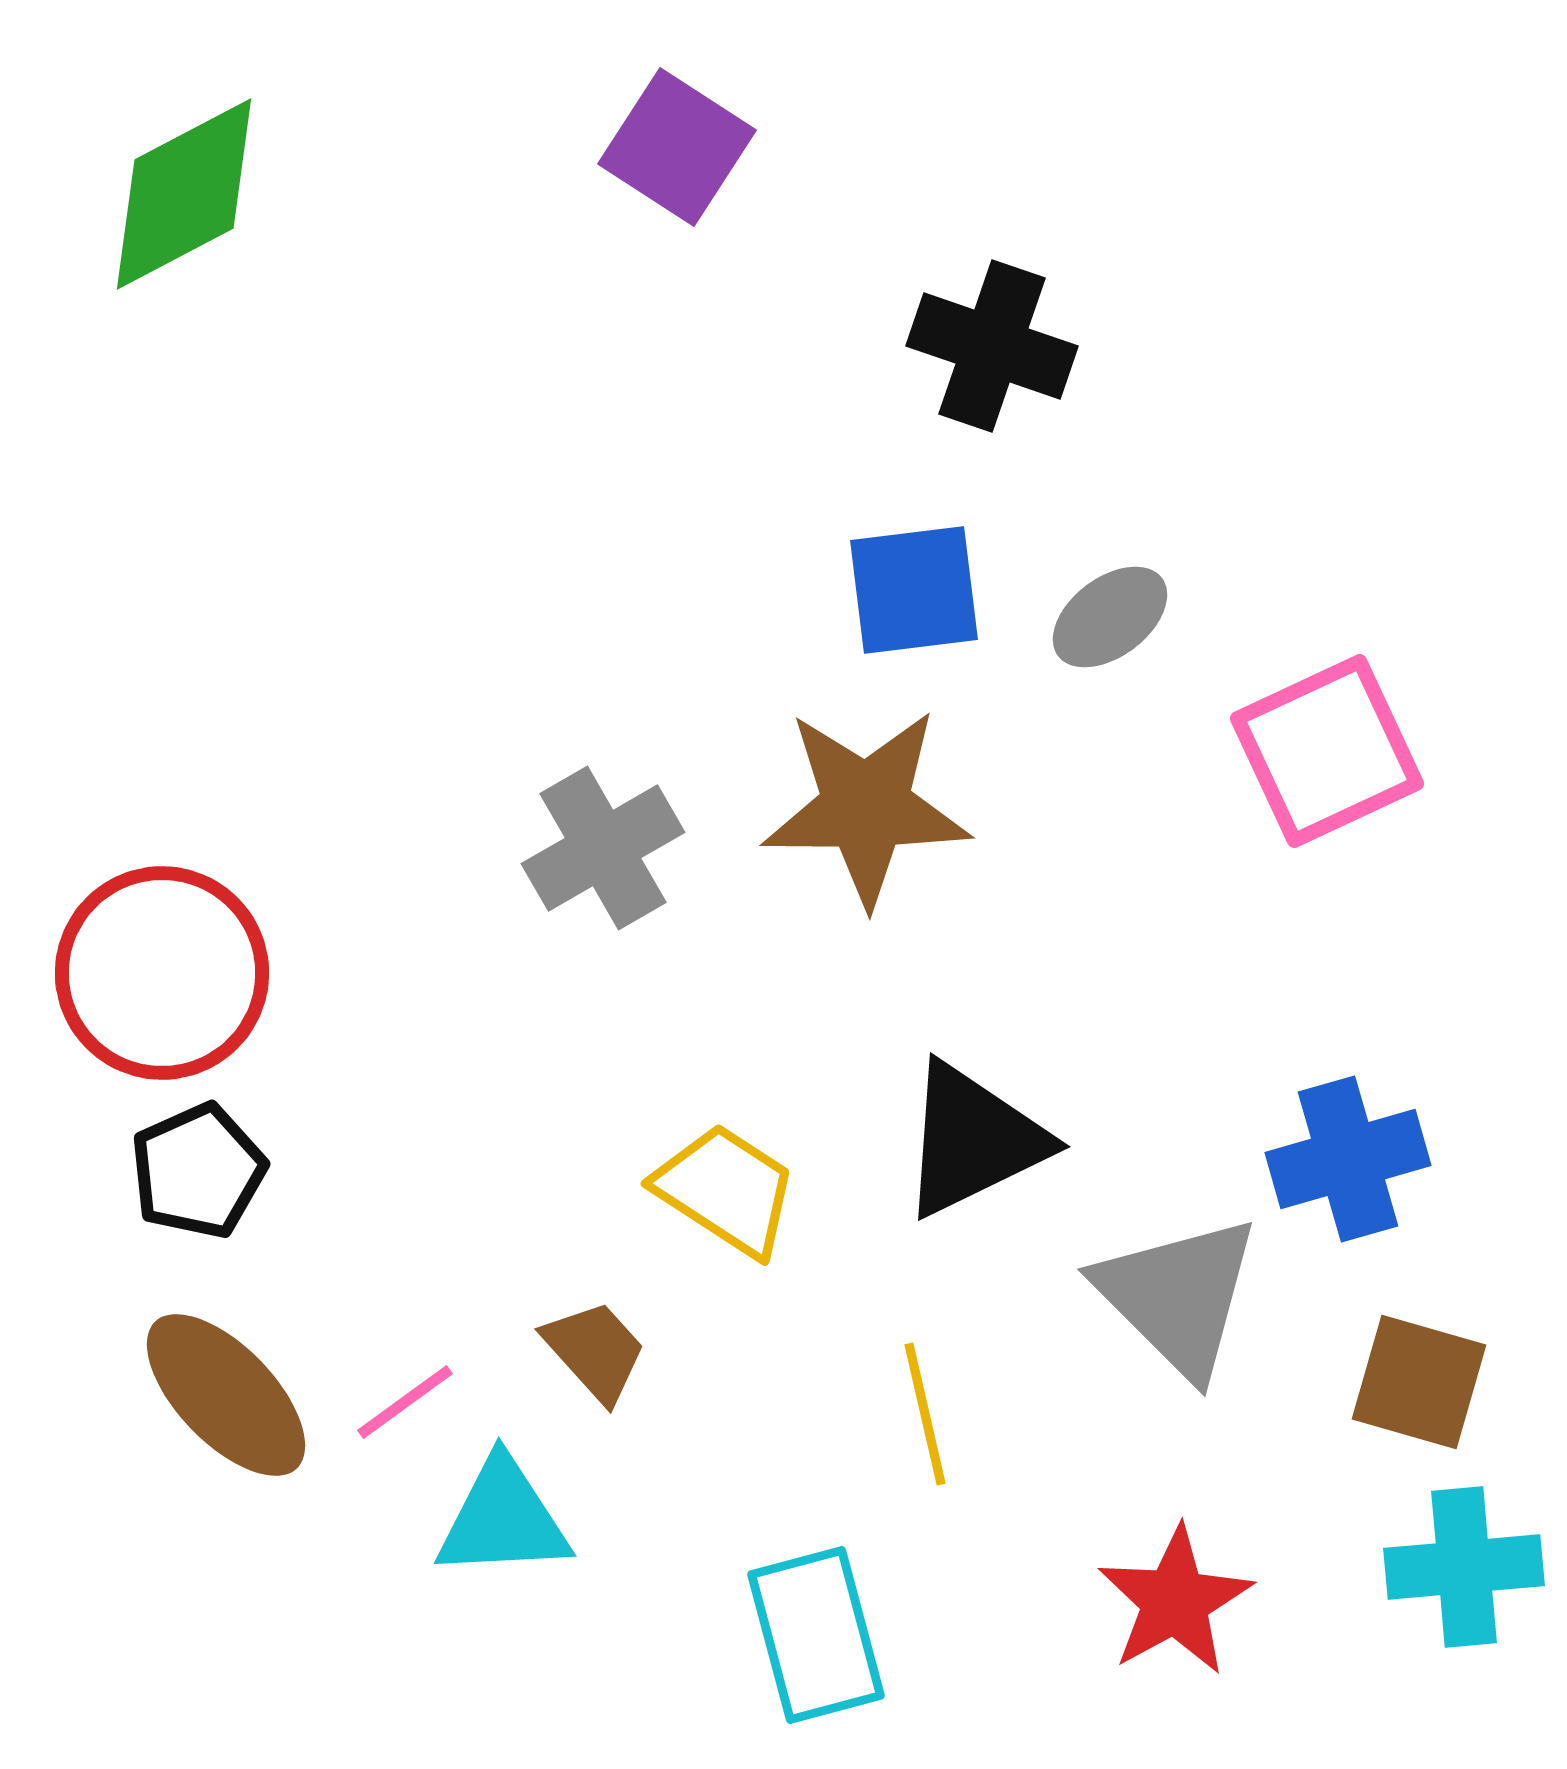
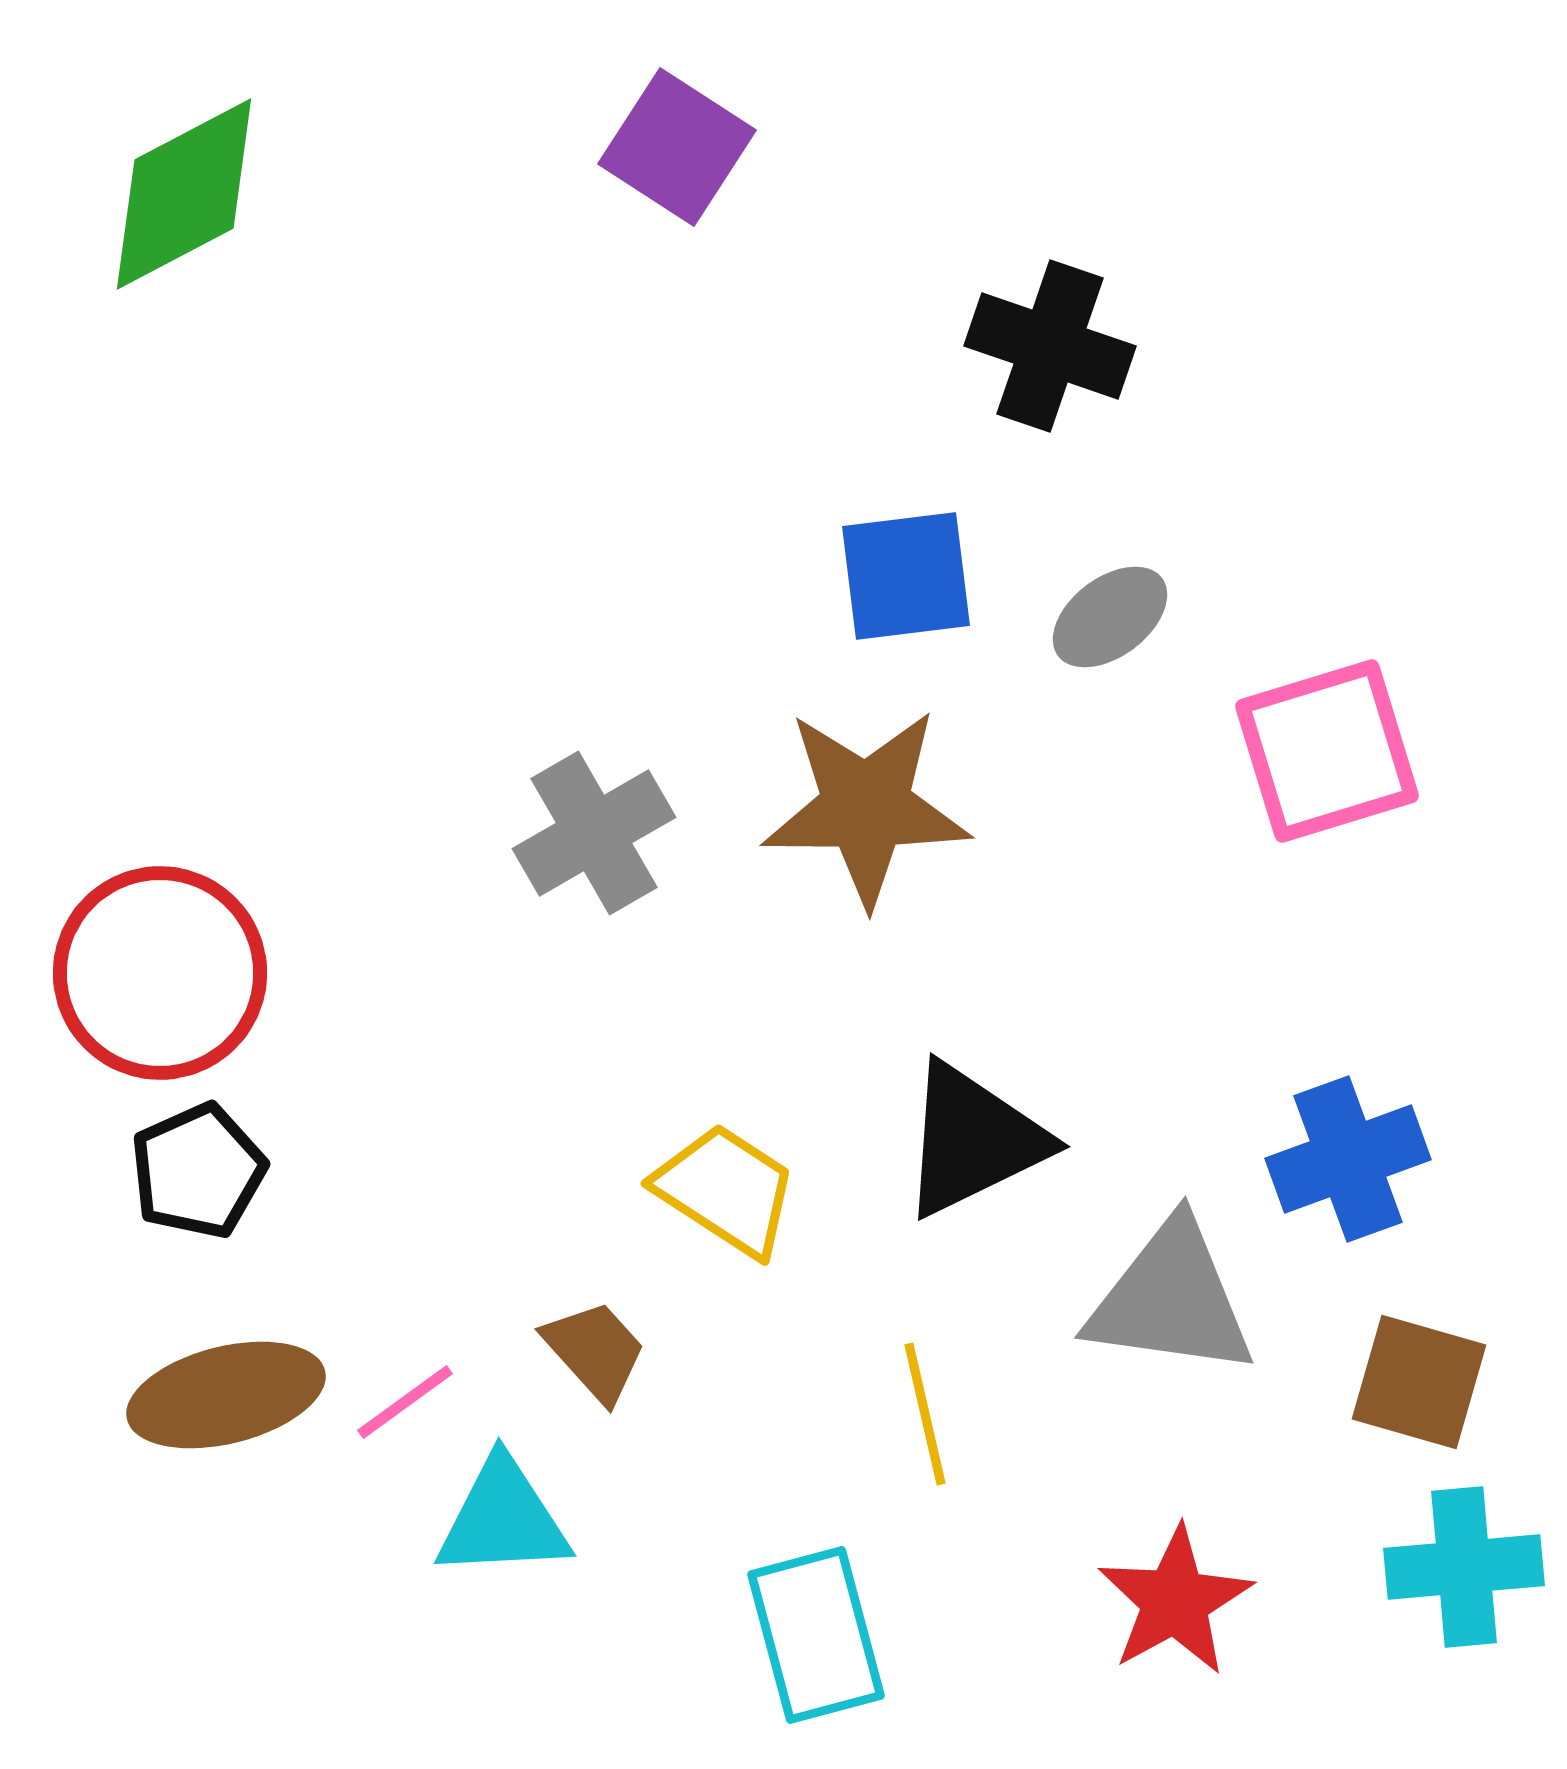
black cross: moved 58 px right
blue square: moved 8 px left, 14 px up
pink square: rotated 8 degrees clockwise
gray cross: moved 9 px left, 15 px up
red circle: moved 2 px left
blue cross: rotated 4 degrees counterclockwise
gray triangle: moved 7 px left, 3 px down; rotated 37 degrees counterclockwise
brown ellipse: rotated 60 degrees counterclockwise
